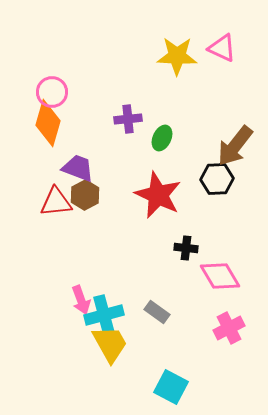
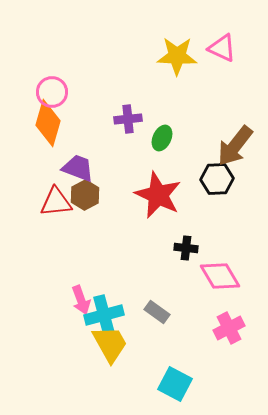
cyan square: moved 4 px right, 3 px up
